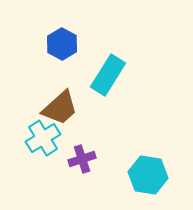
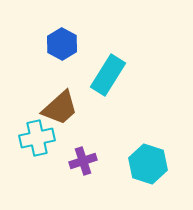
cyan cross: moved 6 px left; rotated 20 degrees clockwise
purple cross: moved 1 px right, 2 px down
cyan hexagon: moved 11 px up; rotated 9 degrees clockwise
